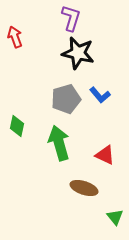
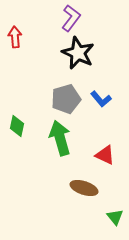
purple L-shape: rotated 20 degrees clockwise
red arrow: rotated 15 degrees clockwise
black star: rotated 12 degrees clockwise
blue L-shape: moved 1 px right, 4 px down
green arrow: moved 1 px right, 5 px up
